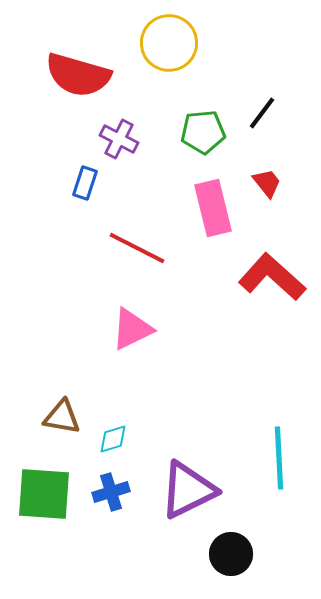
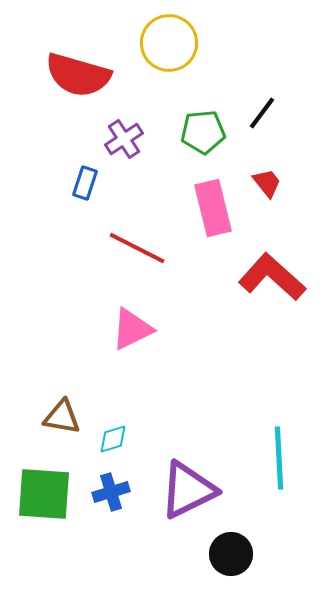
purple cross: moved 5 px right; rotated 30 degrees clockwise
